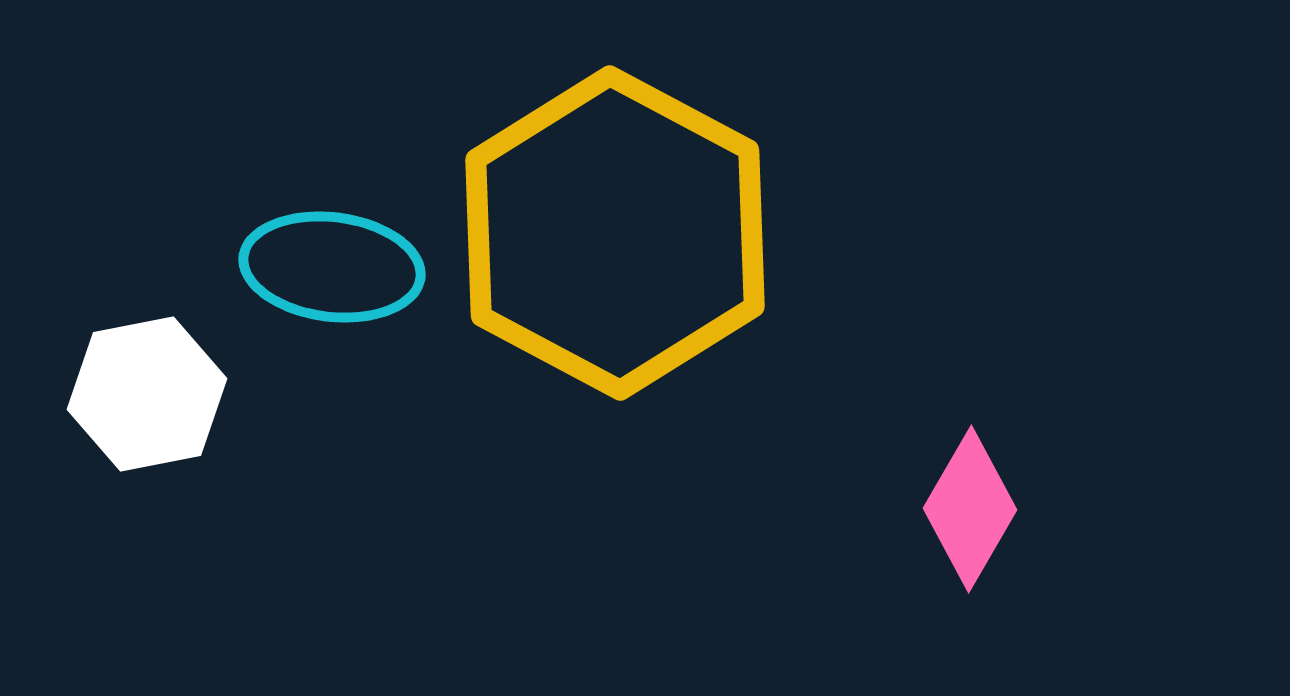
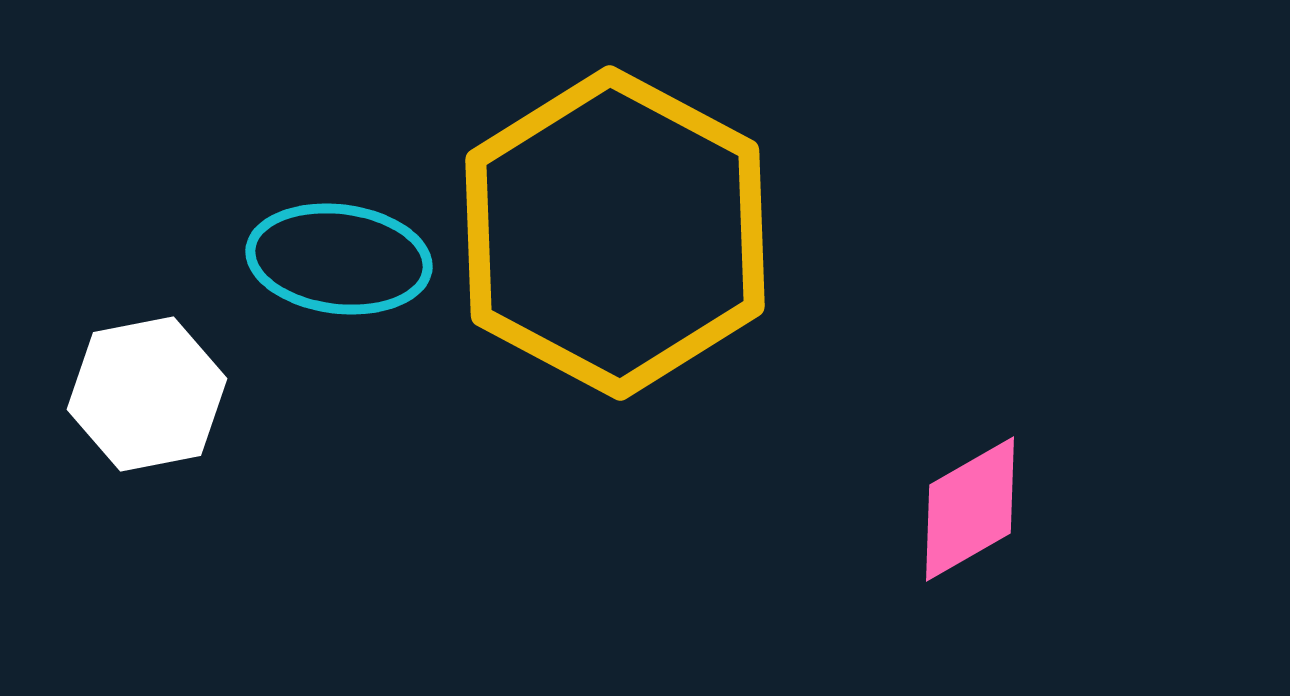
cyan ellipse: moved 7 px right, 8 px up
pink diamond: rotated 30 degrees clockwise
